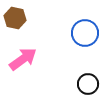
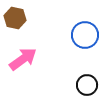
blue circle: moved 2 px down
black circle: moved 1 px left, 1 px down
